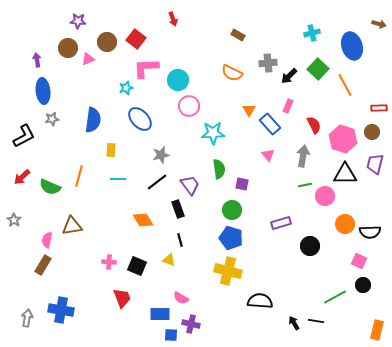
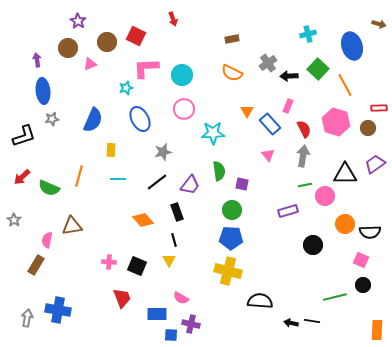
purple star at (78, 21): rotated 28 degrees clockwise
cyan cross at (312, 33): moved 4 px left, 1 px down
brown rectangle at (238, 35): moved 6 px left, 4 px down; rotated 40 degrees counterclockwise
red square at (136, 39): moved 3 px up; rotated 12 degrees counterclockwise
pink triangle at (88, 59): moved 2 px right, 5 px down
gray cross at (268, 63): rotated 30 degrees counterclockwise
black arrow at (289, 76): rotated 42 degrees clockwise
cyan circle at (178, 80): moved 4 px right, 5 px up
pink circle at (189, 106): moved 5 px left, 3 px down
orange triangle at (249, 110): moved 2 px left, 1 px down
blue ellipse at (140, 119): rotated 15 degrees clockwise
blue semicircle at (93, 120): rotated 15 degrees clockwise
red semicircle at (314, 125): moved 10 px left, 4 px down
brown circle at (372, 132): moved 4 px left, 4 px up
black L-shape at (24, 136): rotated 10 degrees clockwise
pink hexagon at (343, 139): moved 7 px left, 17 px up
gray star at (161, 155): moved 2 px right, 3 px up
purple trapezoid at (375, 164): rotated 40 degrees clockwise
green semicircle at (219, 169): moved 2 px down
purple trapezoid at (190, 185): rotated 75 degrees clockwise
green semicircle at (50, 187): moved 1 px left, 1 px down
black rectangle at (178, 209): moved 1 px left, 3 px down
orange diamond at (143, 220): rotated 10 degrees counterclockwise
purple rectangle at (281, 223): moved 7 px right, 12 px up
blue pentagon at (231, 238): rotated 15 degrees counterclockwise
black line at (180, 240): moved 6 px left
black circle at (310, 246): moved 3 px right, 1 px up
yellow triangle at (169, 260): rotated 40 degrees clockwise
pink square at (359, 261): moved 2 px right, 1 px up
brown rectangle at (43, 265): moved 7 px left
green line at (335, 297): rotated 15 degrees clockwise
blue cross at (61, 310): moved 3 px left
blue rectangle at (160, 314): moved 3 px left
black line at (316, 321): moved 4 px left
black arrow at (294, 323): moved 3 px left; rotated 48 degrees counterclockwise
orange rectangle at (377, 330): rotated 12 degrees counterclockwise
